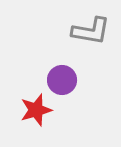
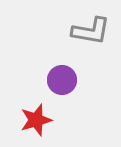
red star: moved 10 px down
